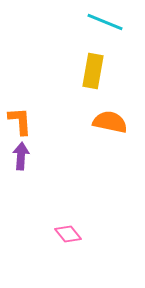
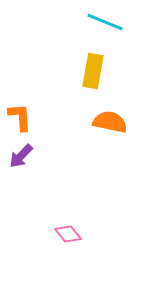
orange L-shape: moved 4 px up
purple arrow: rotated 140 degrees counterclockwise
